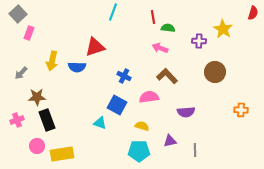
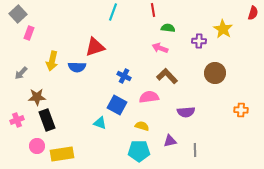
red line: moved 7 px up
brown circle: moved 1 px down
